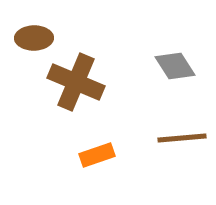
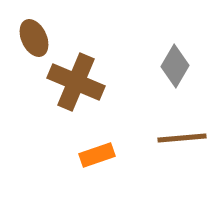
brown ellipse: rotated 66 degrees clockwise
gray diamond: rotated 63 degrees clockwise
